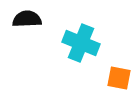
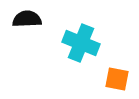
orange square: moved 2 px left, 1 px down
